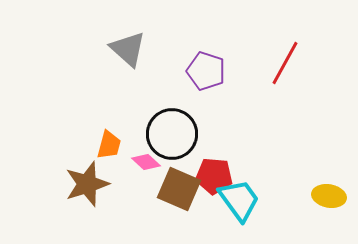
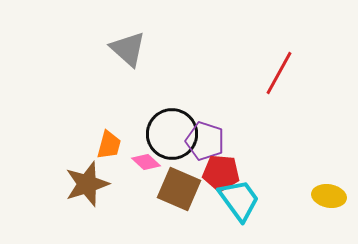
red line: moved 6 px left, 10 px down
purple pentagon: moved 1 px left, 70 px down
red pentagon: moved 7 px right, 3 px up
